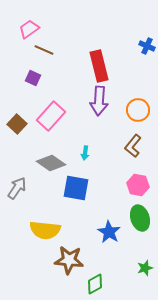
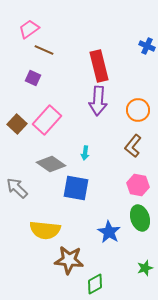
purple arrow: moved 1 px left
pink rectangle: moved 4 px left, 4 px down
gray diamond: moved 1 px down
gray arrow: rotated 80 degrees counterclockwise
